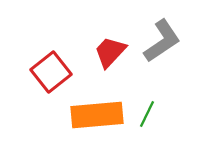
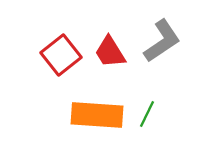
red trapezoid: rotated 75 degrees counterclockwise
red square: moved 10 px right, 17 px up
orange rectangle: rotated 9 degrees clockwise
